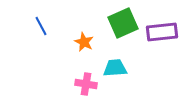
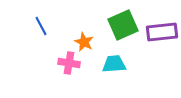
green square: moved 2 px down
cyan trapezoid: moved 1 px left, 4 px up
pink cross: moved 17 px left, 21 px up
